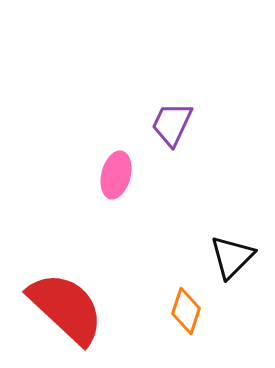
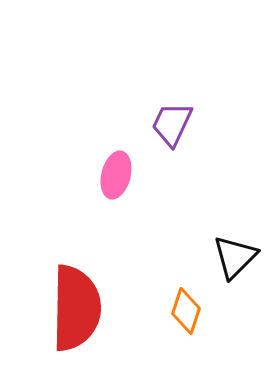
black triangle: moved 3 px right
red semicircle: moved 10 px right; rotated 48 degrees clockwise
